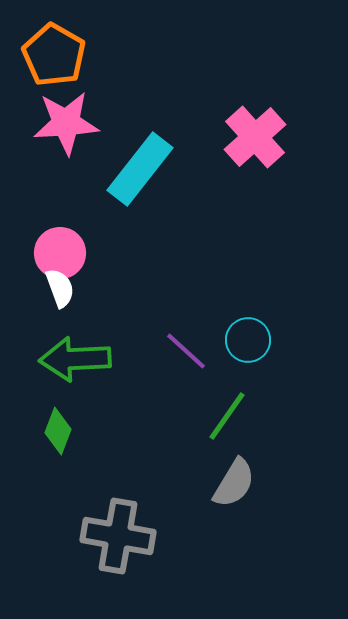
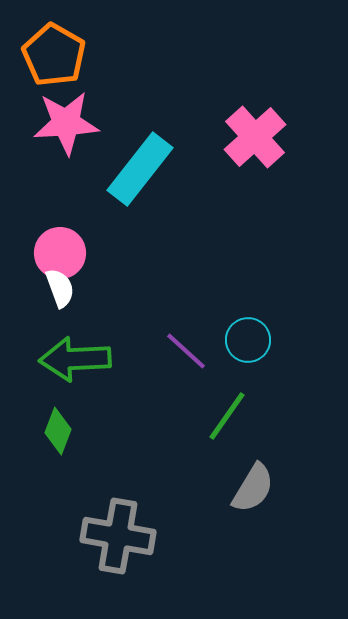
gray semicircle: moved 19 px right, 5 px down
